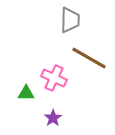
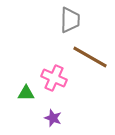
brown line: moved 1 px right, 1 px up
purple star: rotated 18 degrees counterclockwise
